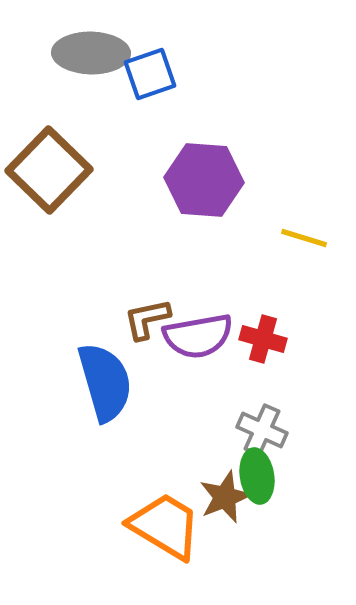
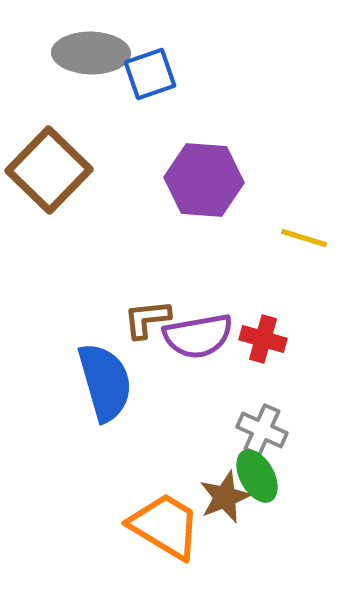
brown L-shape: rotated 6 degrees clockwise
green ellipse: rotated 20 degrees counterclockwise
